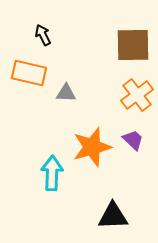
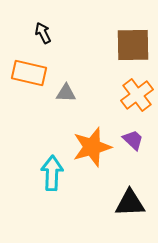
black arrow: moved 2 px up
black triangle: moved 17 px right, 13 px up
